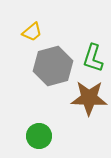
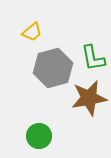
green L-shape: rotated 28 degrees counterclockwise
gray hexagon: moved 2 px down
brown star: rotated 12 degrees counterclockwise
